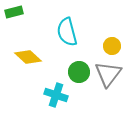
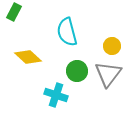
green rectangle: rotated 48 degrees counterclockwise
green circle: moved 2 px left, 1 px up
